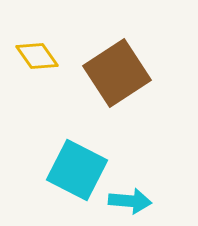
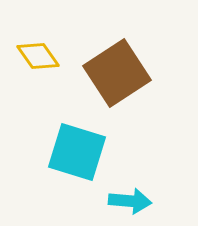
yellow diamond: moved 1 px right
cyan square: moved 18 px up; rotated 10 degrees counterclockwise
